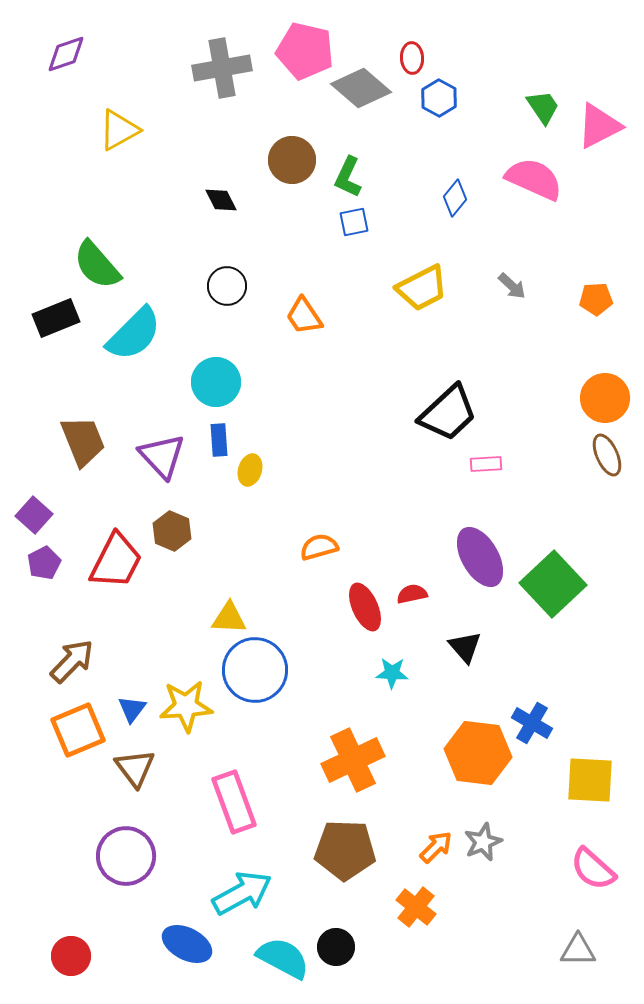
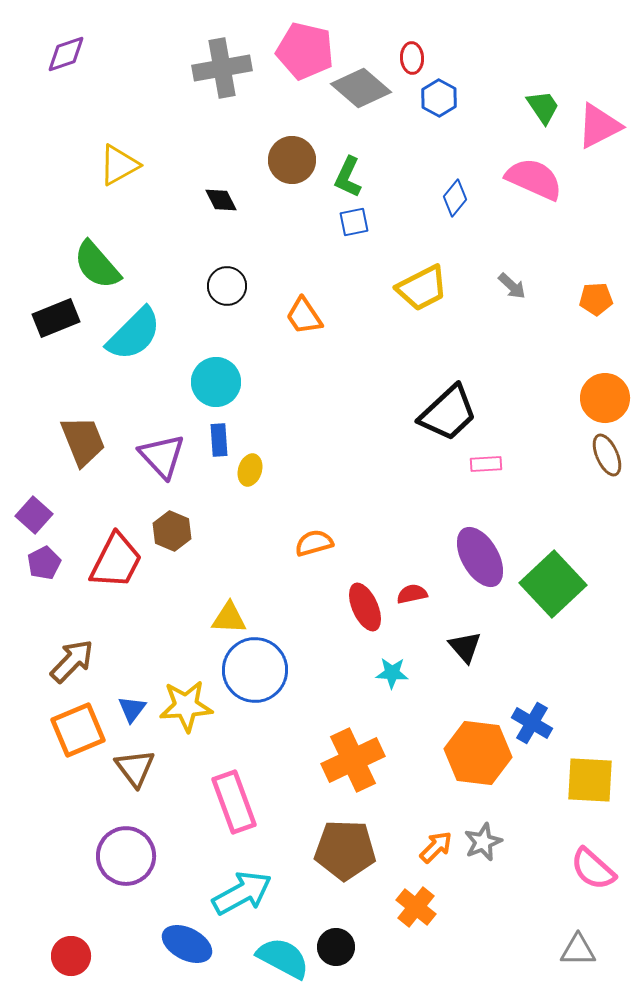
yellow triangle at (119, 130): moved 35 px down
orange semicircle at (319, 547): moved 5 px left, 4 px up
